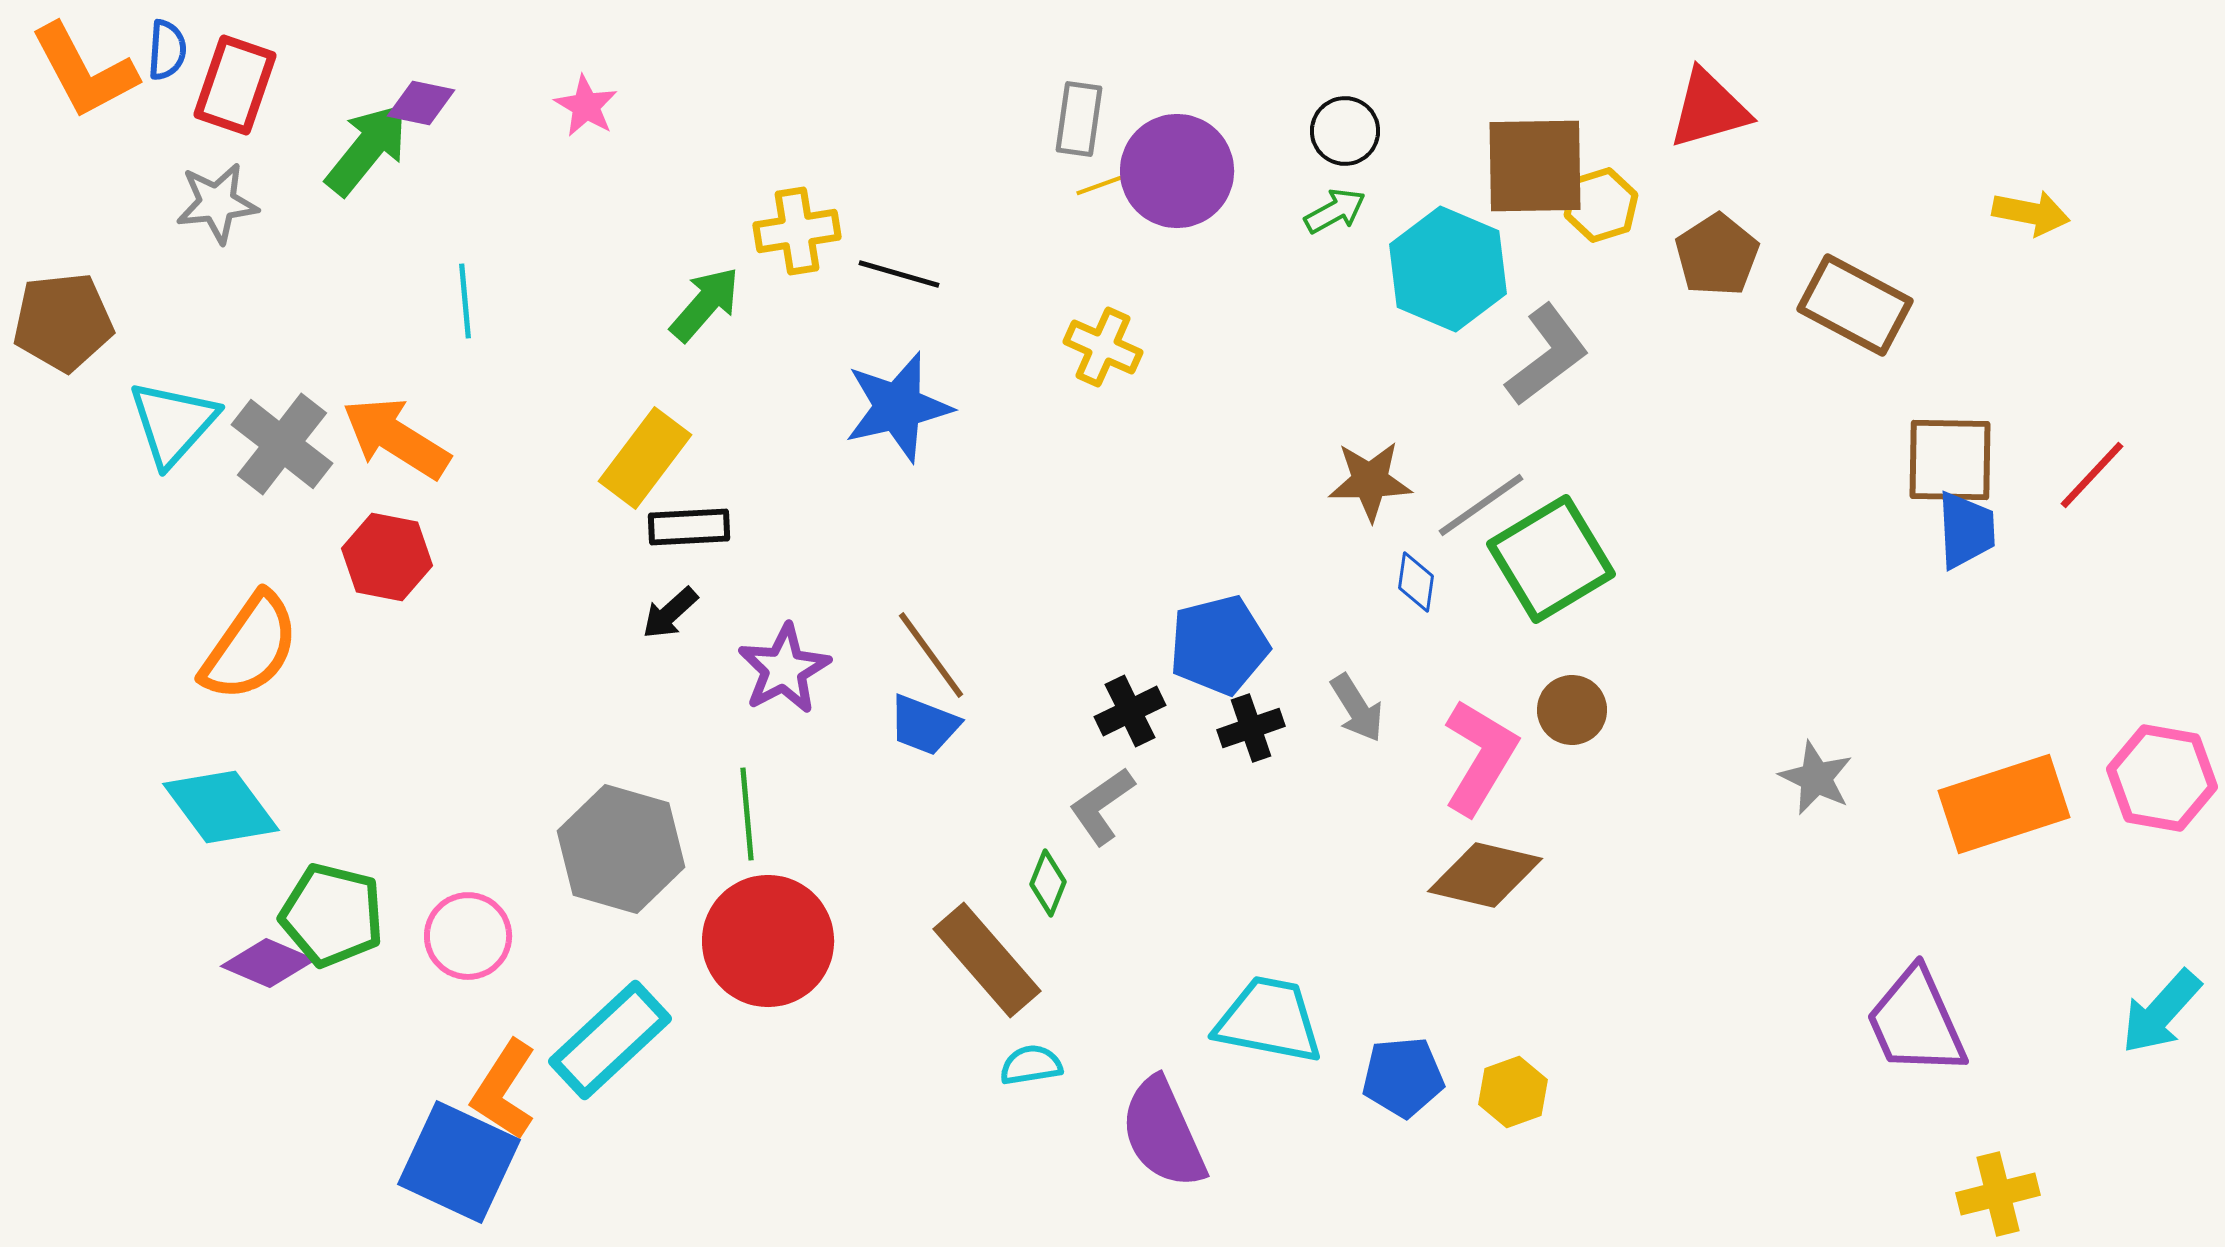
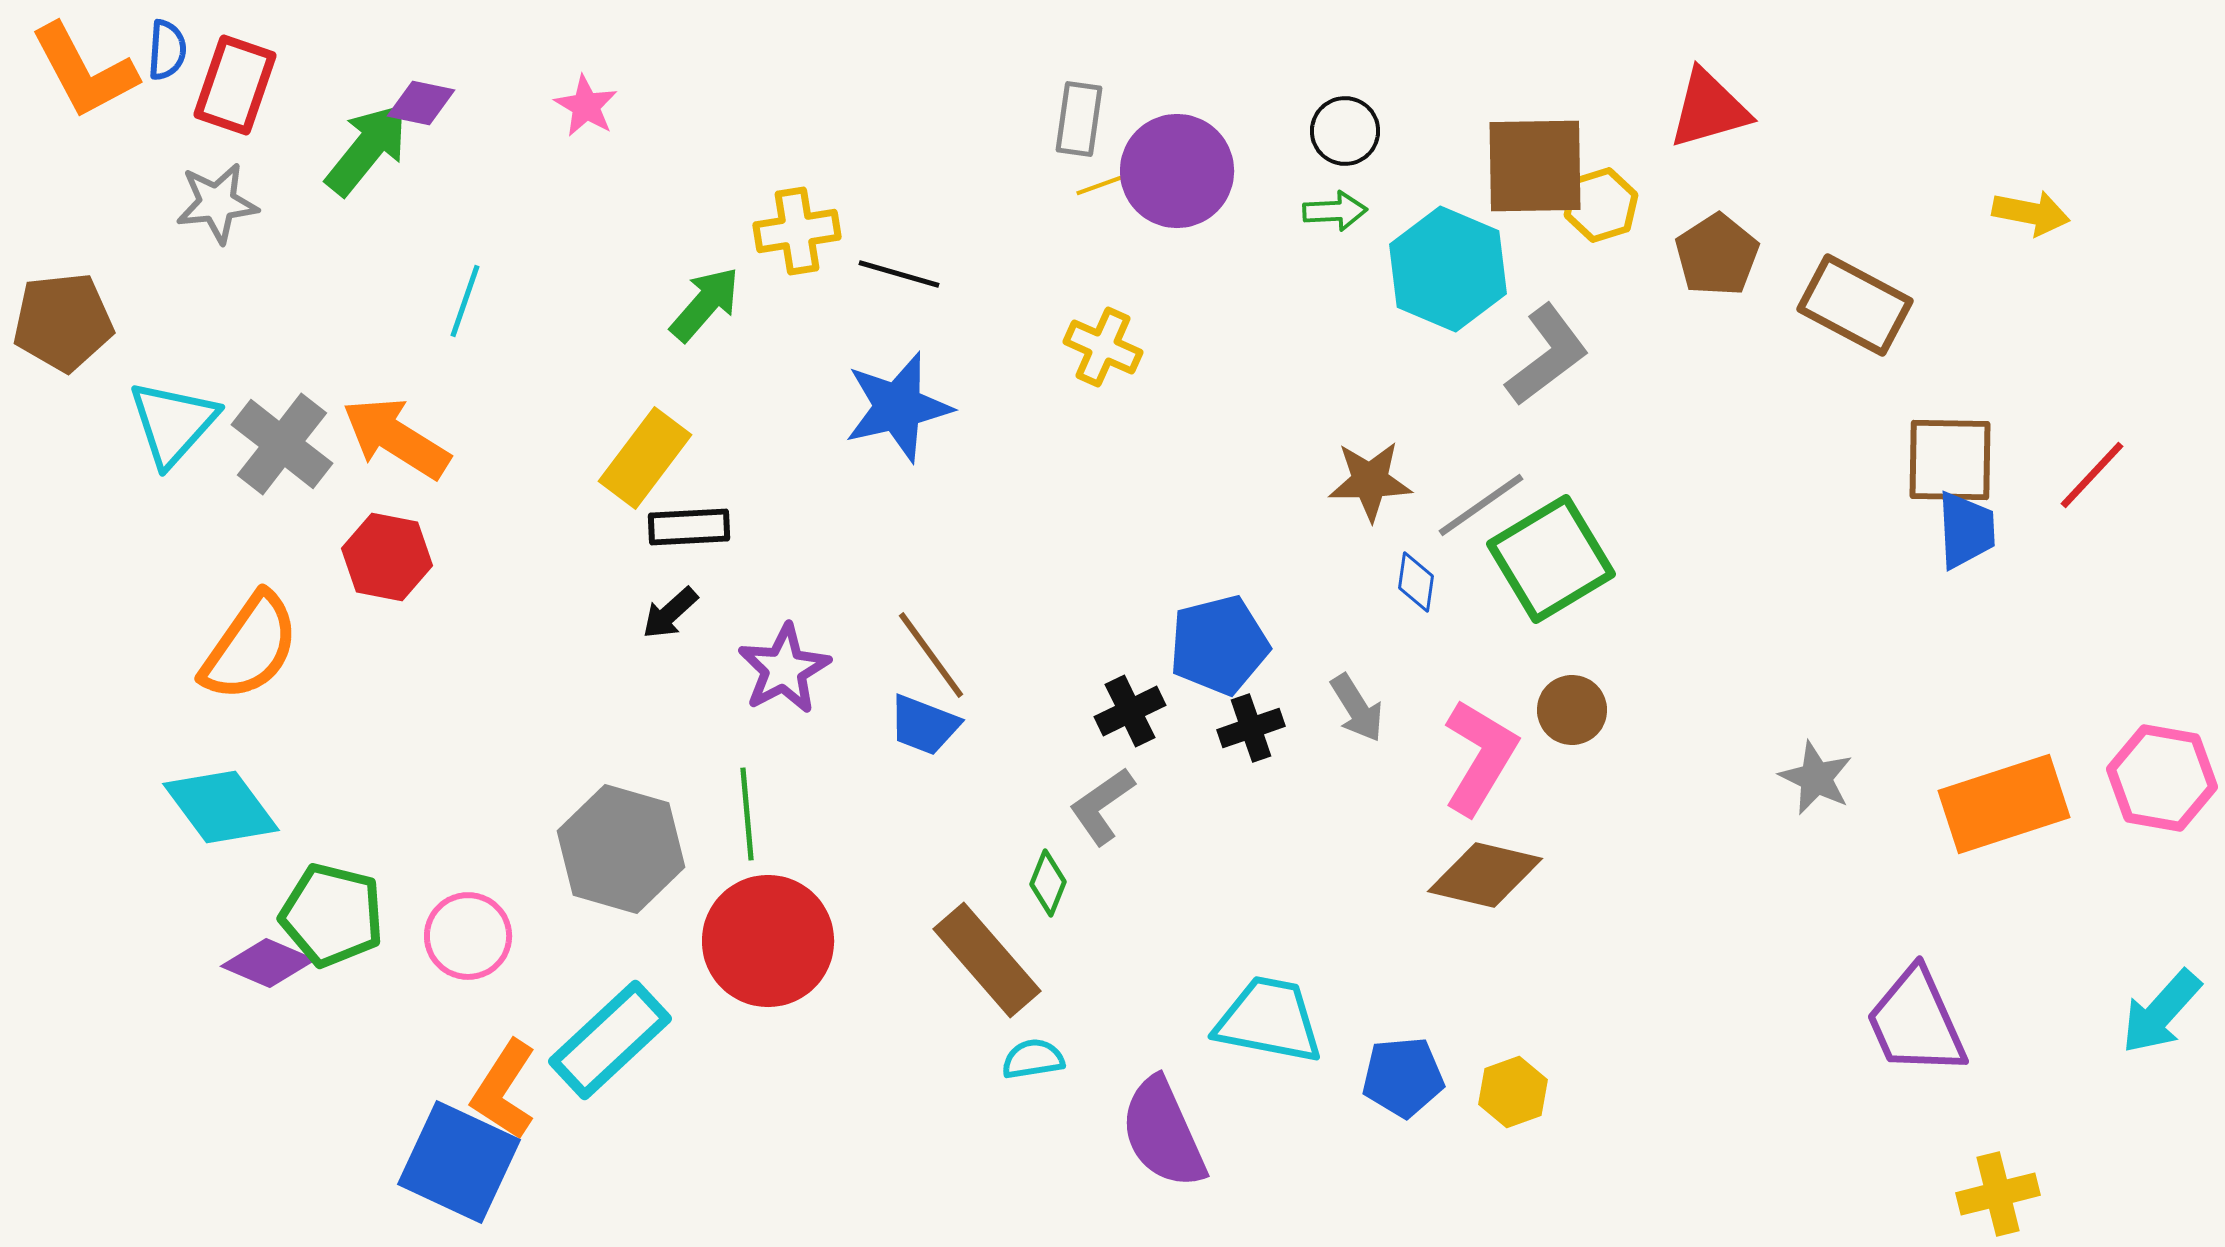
green arrow at (1335, 211): rotated 26 degrees clockwise
cyan line at (465, 301): rotated 24 degrees clockwise
cyan semicircle at (1031, 1065): moved 2 px right, 6 px up
